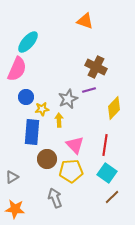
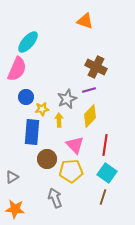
gray star: moved 1 px left
yellow diamond: moved 24 px left, 8 px down
brown line: moved 9 px left; rotated 28 degrees counterclockwise
